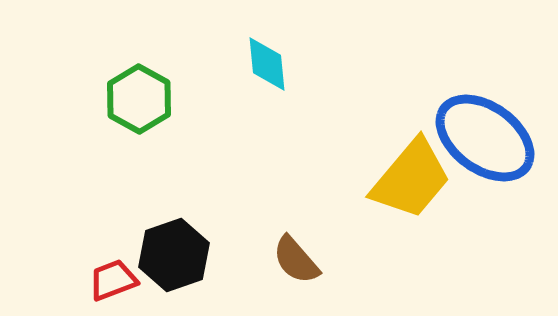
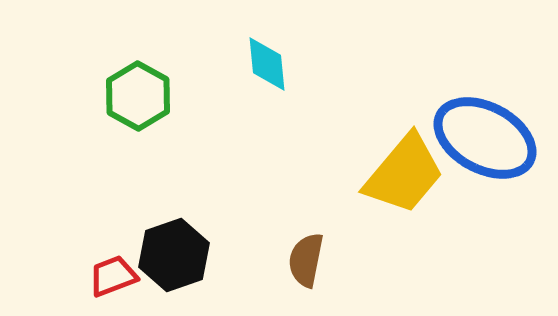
green hexagon: moved 1 px left, 3 px up
blue ellipse: rotated 8 degrees counterclockwise
yellow trapezoid: moved 7 px left, 5 px up
brown semicircle: moved 10 px right; rotated 52 degrees clockwise
red trapezoid: moved 4 px up
